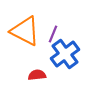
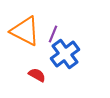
red semicircle: rotated 36 degrees clockwise
